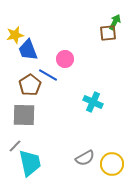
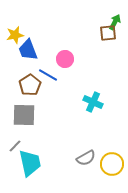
gray semicircle: moved 1 px right
